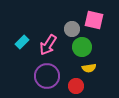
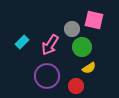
pink arrow: moved 2 px right
yellow semicircle: rotated 24 degrees counterclockwise
